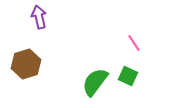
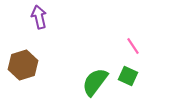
pink line: moved 1 px left, 3 px down
brown hexagon: moved 3 px left, 1 px down
